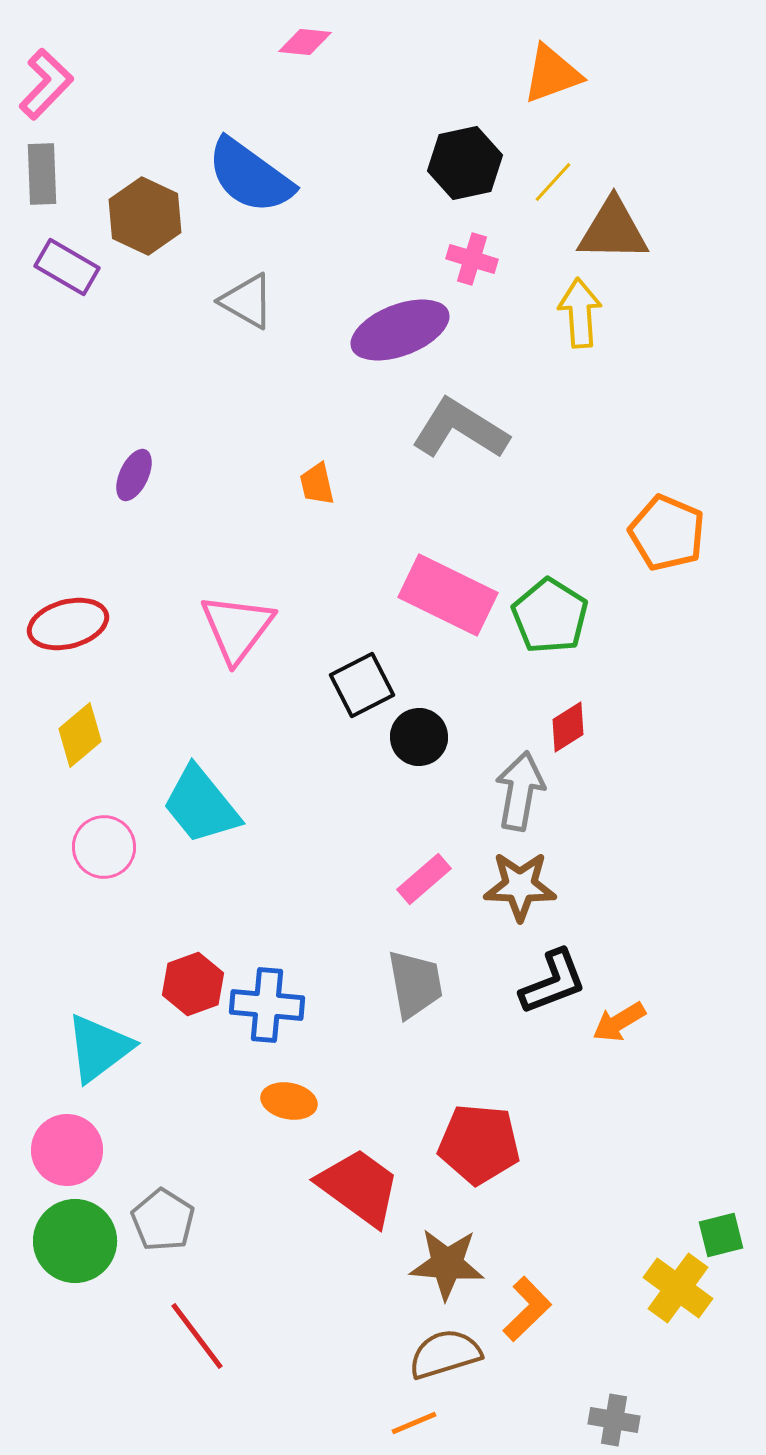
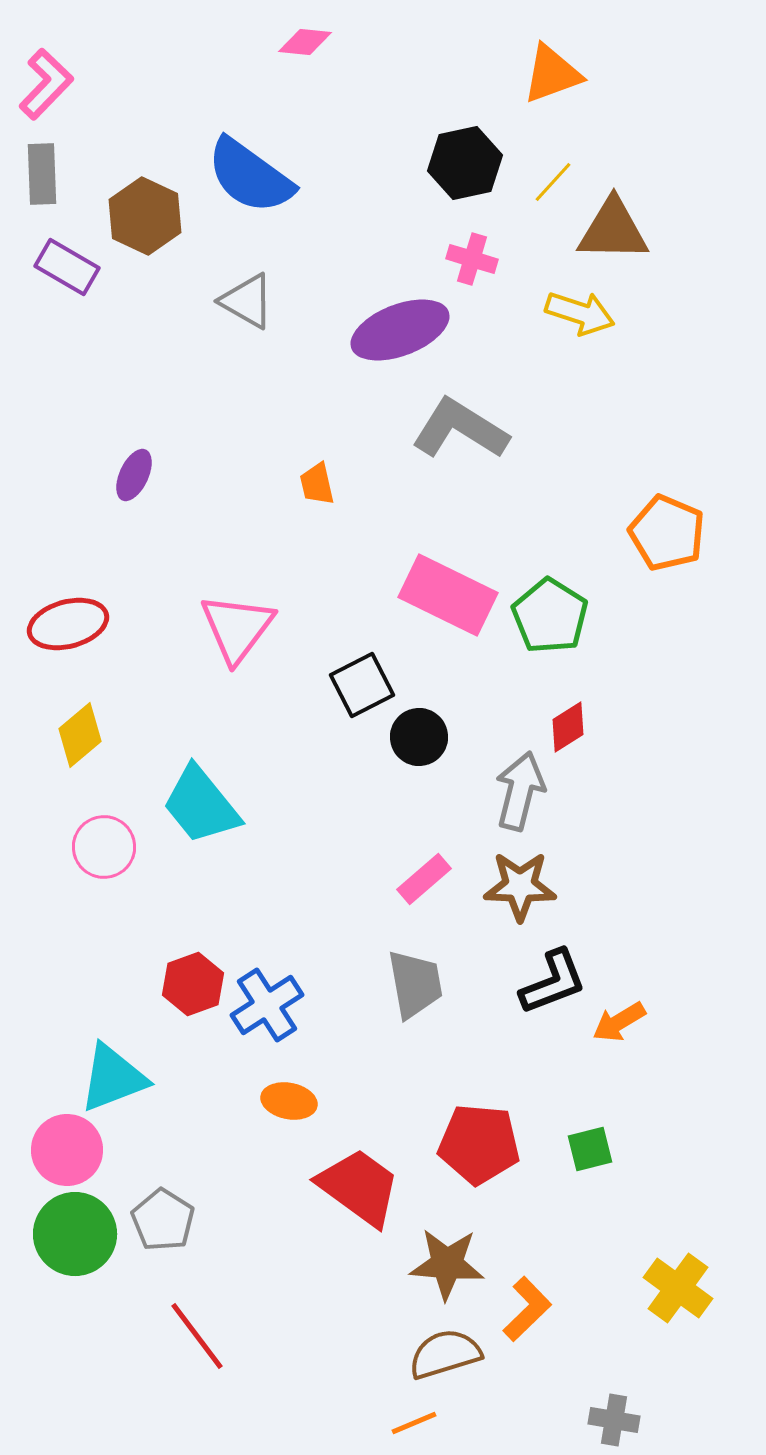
yellow arrow at (580, 313): rotated 112 degrees clockwise
gray arrow at (520, 791): rotated 4 degrees clockwise
blue cross at (267, 1005): rotated 38 degrees counterclockwise
cyan triangle at (99, 1048): moved 14 px right, 30 px down; rotated 16 degrees clockwise
green square at (721, 1235): moved 131 px left, 86 px up
green circle at (75, 1241): moved 7 px up
